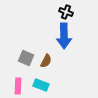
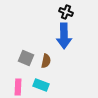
brown semicircle: rotated 16 degrees counterclockwise
pink rectangle: moved 1 px down
